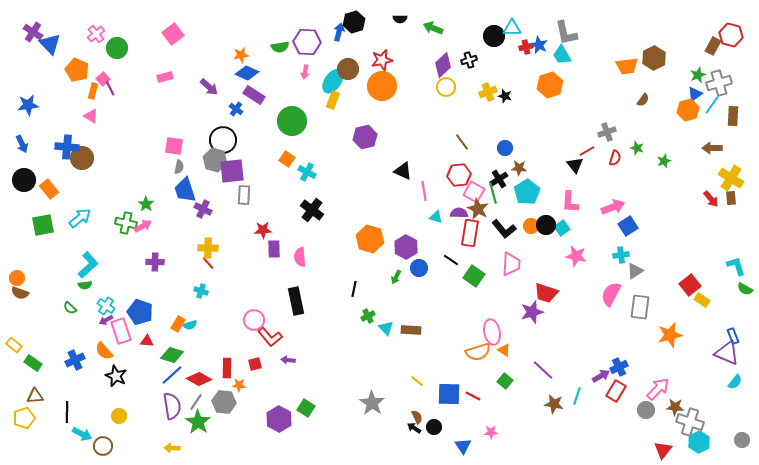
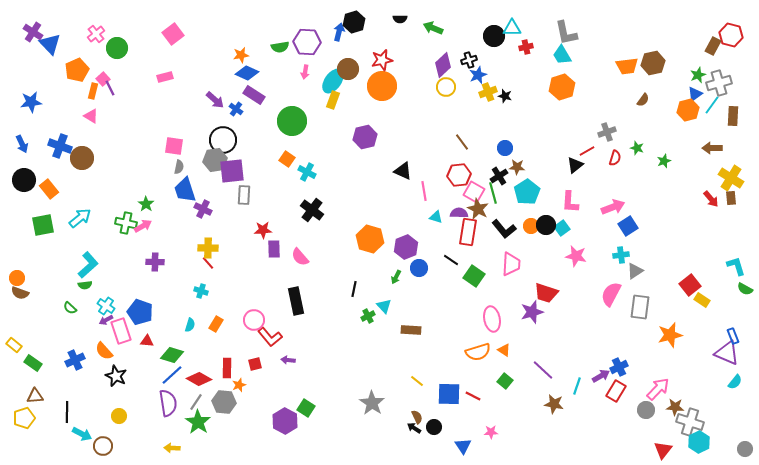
blue star at (539, 45): moved 61 px left, 30 px down; rotated 24 degrees clockwise
brown hexagon at (654, 58): moved 1 px left, 5 px down; rotated 15 degrees clockwise
orange pentagon at (77, 70): rotated 25 degrees clockwise
orange hexagon at (550, 85): moved 12 px right, 2 px down
purple arrow at (209, 87): moved 6 px right, 13 px down
blue star at (28, 105): moved 3 px right, 3 px up
blue cross at (67, 147): moved 7 px left, 1 px up; rotated 15 degrees clockwise
gray hexagon at (215, 160): rotated 25 degrees counterclockwise
black triangle at (575, 165): rotated 30 degrees clockwise
brown star at (519, 168): moved 2 px left, 1 px up
black cross at (499, 179): moved 3 px up
red rectangle at (470, 233): moved 2 px left, 1 px up
purple hexagon at (406, 247): rotated 10 degrees clockwise
pink semicircle at (300, 257): rotated 36 degrees counterclockwise
orange rectangle at (178, 324): moved 38 px right
cyan semicircle at (190, 325): rotated 56 degrees counterclockwise
cyan triangle at (386, 328): moved 2 px left, 22 px up
pink ellipse at (492, 332): moved 13 px up
orange star at (239, 385): rotated 24 degrees counterclockwise
cyan line at (577, 396): moved 10 px up
purple semicircle at (172, 406): moved 4 px left, 3 px up
purple hexagon at (279, 419): moved 6 px right, 2 px down
gray circle at (742, 440): moved 3 px right, 9 px down
